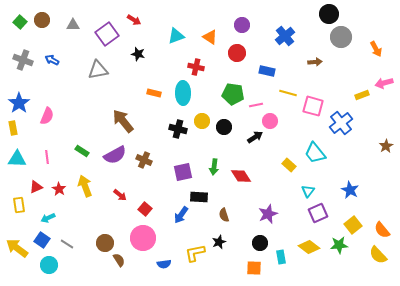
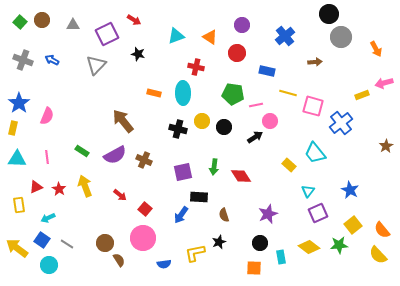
purple square at (107, 34): rotated 10 degrees clockwise
gray triangle at (98, 70): moved 2 px left, 5 px up; rotated 35 degrees counterclockwise
yellow rectangle at (13, 128): rotated 24 degrees clockwise
